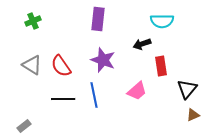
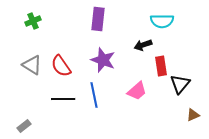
black arrow: moved 1 px right, 1 px down
black triangle: moved 7 px left, 5 px up
